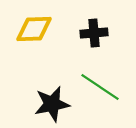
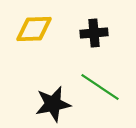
black star: moved 1 px right
